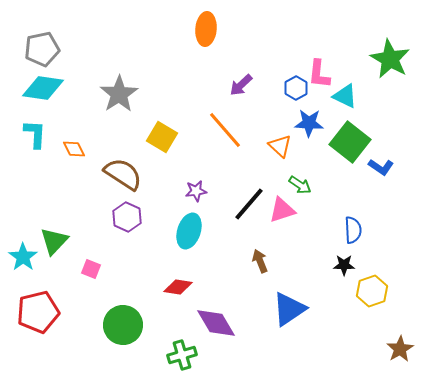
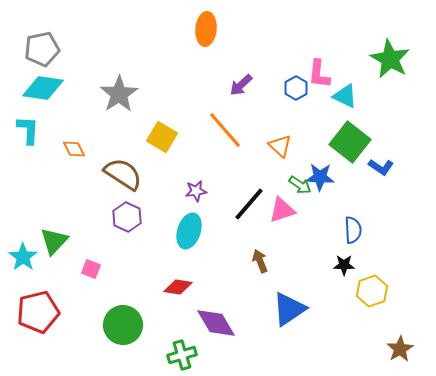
blue star: moved 11 px right, 54 px down
cyan L-shape: moved 7 px left, 4 px up
